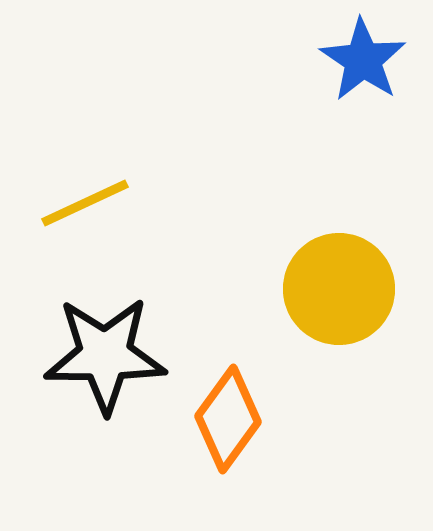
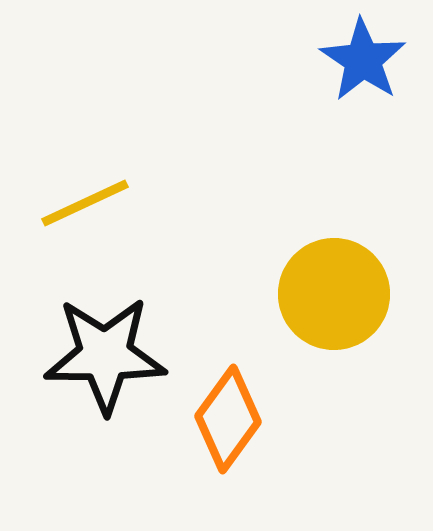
yellow circle: moved 5 px left, 5 px down
